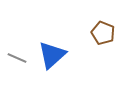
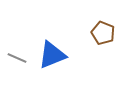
blue triangle: rotated 20 degrees clockwise
